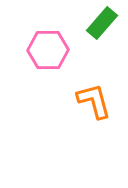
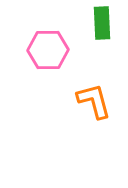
green rectangle: rotated 44 degrees counterclockwise
